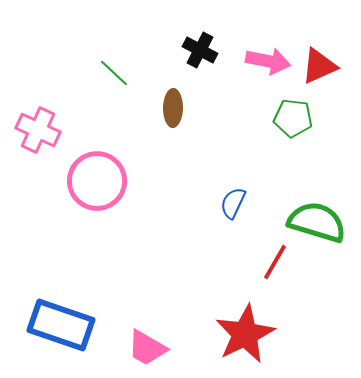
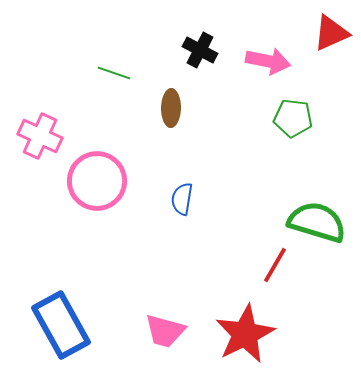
red triangle: moved 12 px right, 33 px up
green line: rotated 24 degrees counterclockwise
brown ellipse: moved 2 px left
pink cross: moved 2 px right, 6 px down
blue semicircle: moved 51 px left, 4 px up; rotated 16 degrees counterclockwise
red line: moved 3 px down
blue rectangle: rotated 42 degrees clockwise
pink trapezoid: moved 18 px right, 17 px up; rotated 15 degrees counterclockwise
